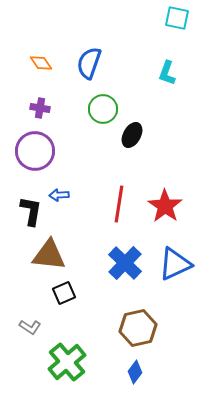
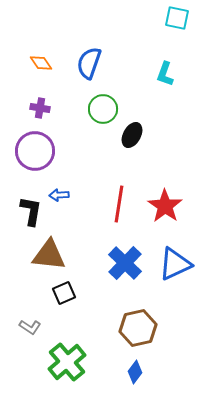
cyan L-shape: moved 2 px left, 1 px down
